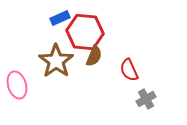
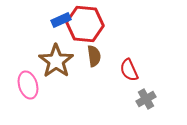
blue rectangle: moved 1 px right, 2 px down
red hexagon: moved 8 px up
brown semicircle: rotated 30 degrees counterclockwise
pink ellipse: moved 11 px right
